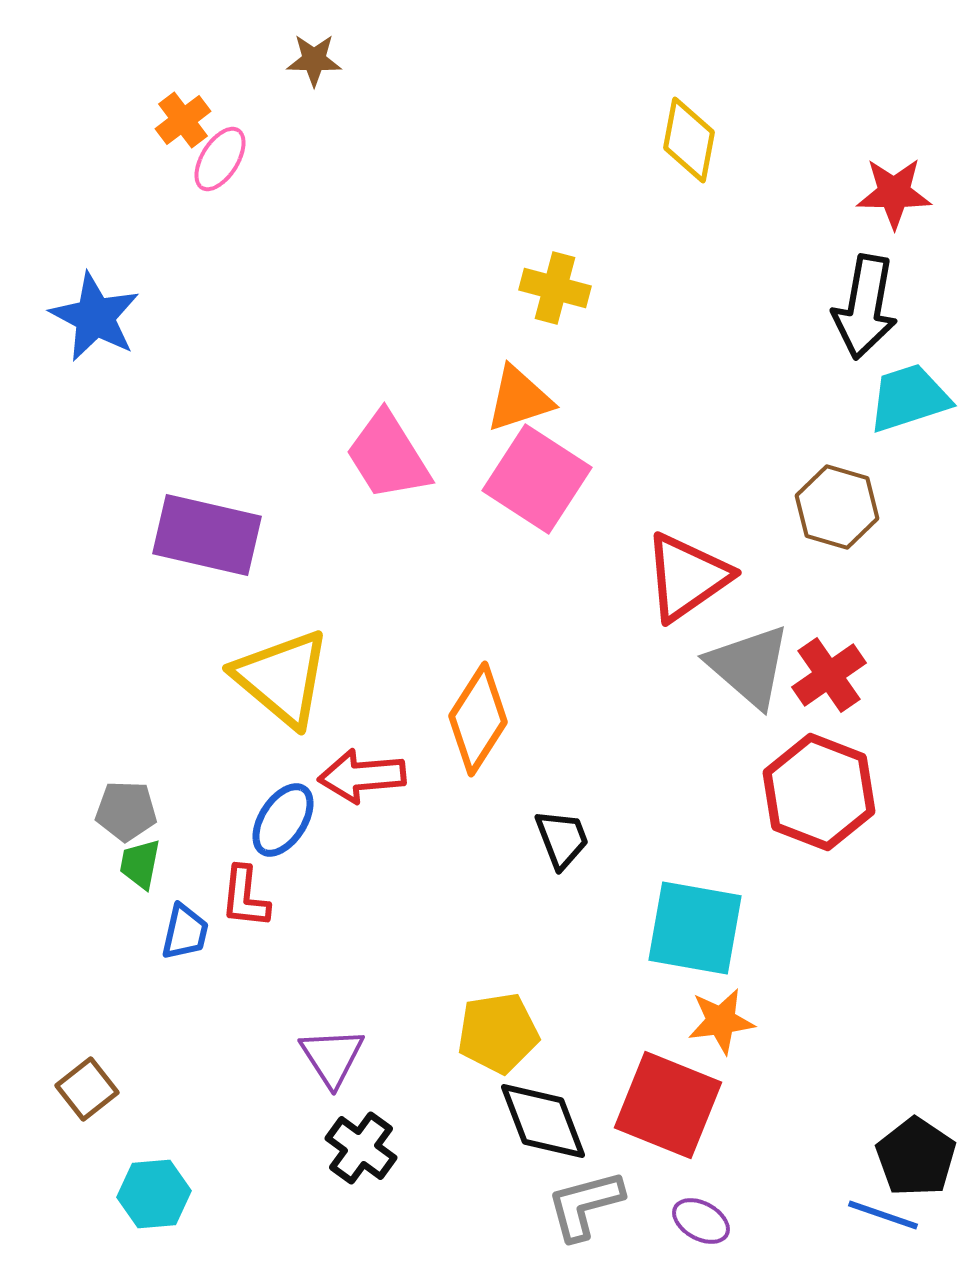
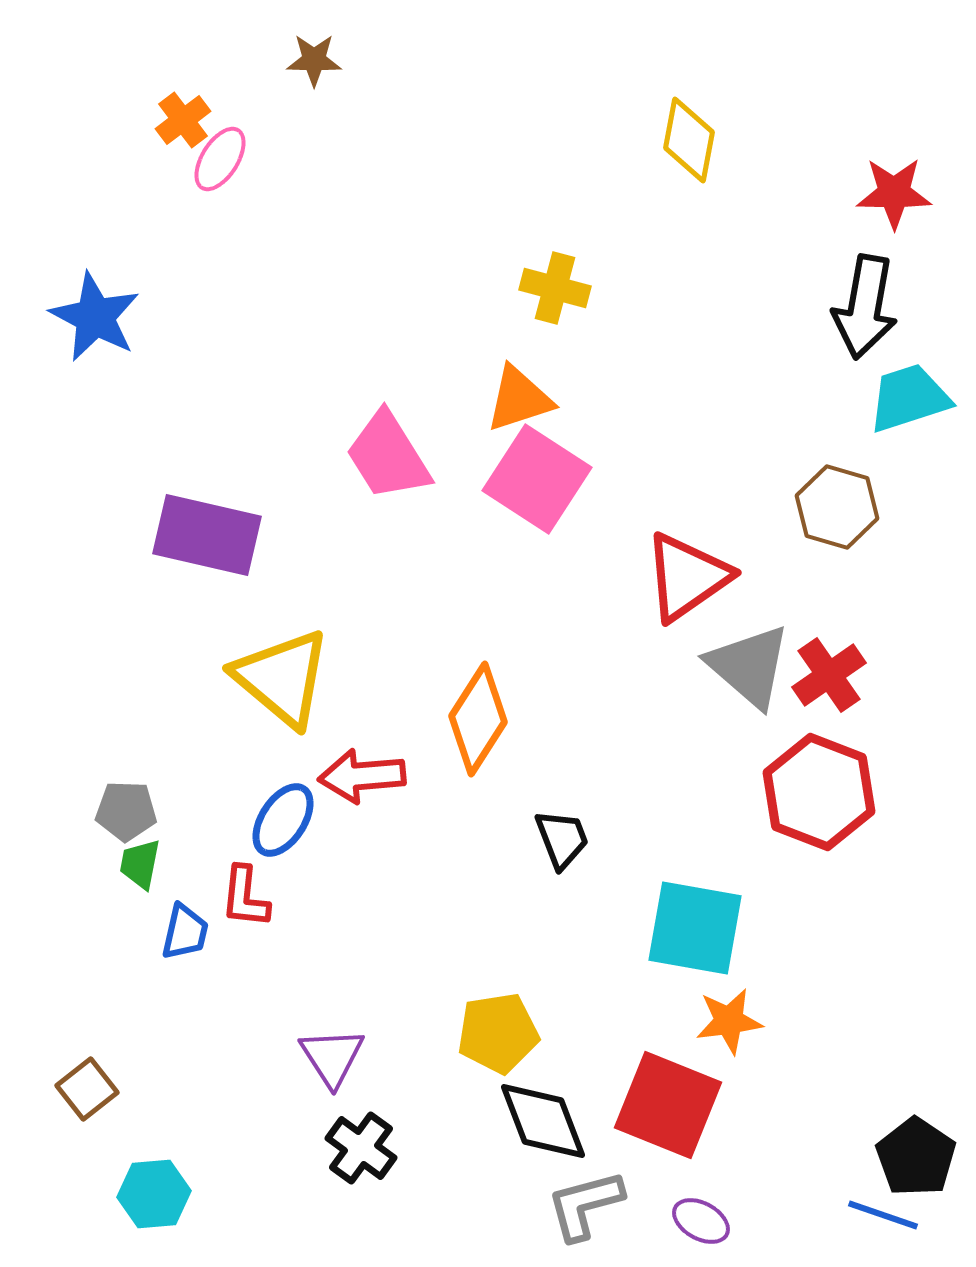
orange star: moved 8 px right
